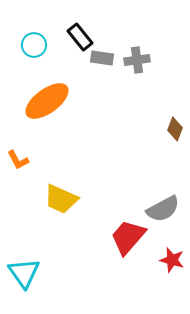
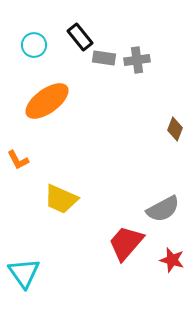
gray rectangle: moved 2 px right
red trapezoid: moved 2 px left, 6 px down
